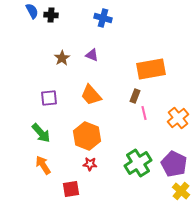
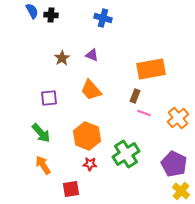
orange trapezoid: moved 5 px up
pink line: rotated 56 degrees counterclockwise
green cross: moved 12 px left, 9 px up
